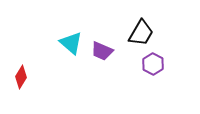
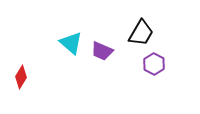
purple hexagon: moved 1 px right
